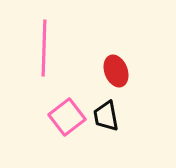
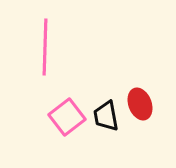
pink line: moved 1 px right, 1 px up
red ellipse: moved 24 px right, 33 px down
